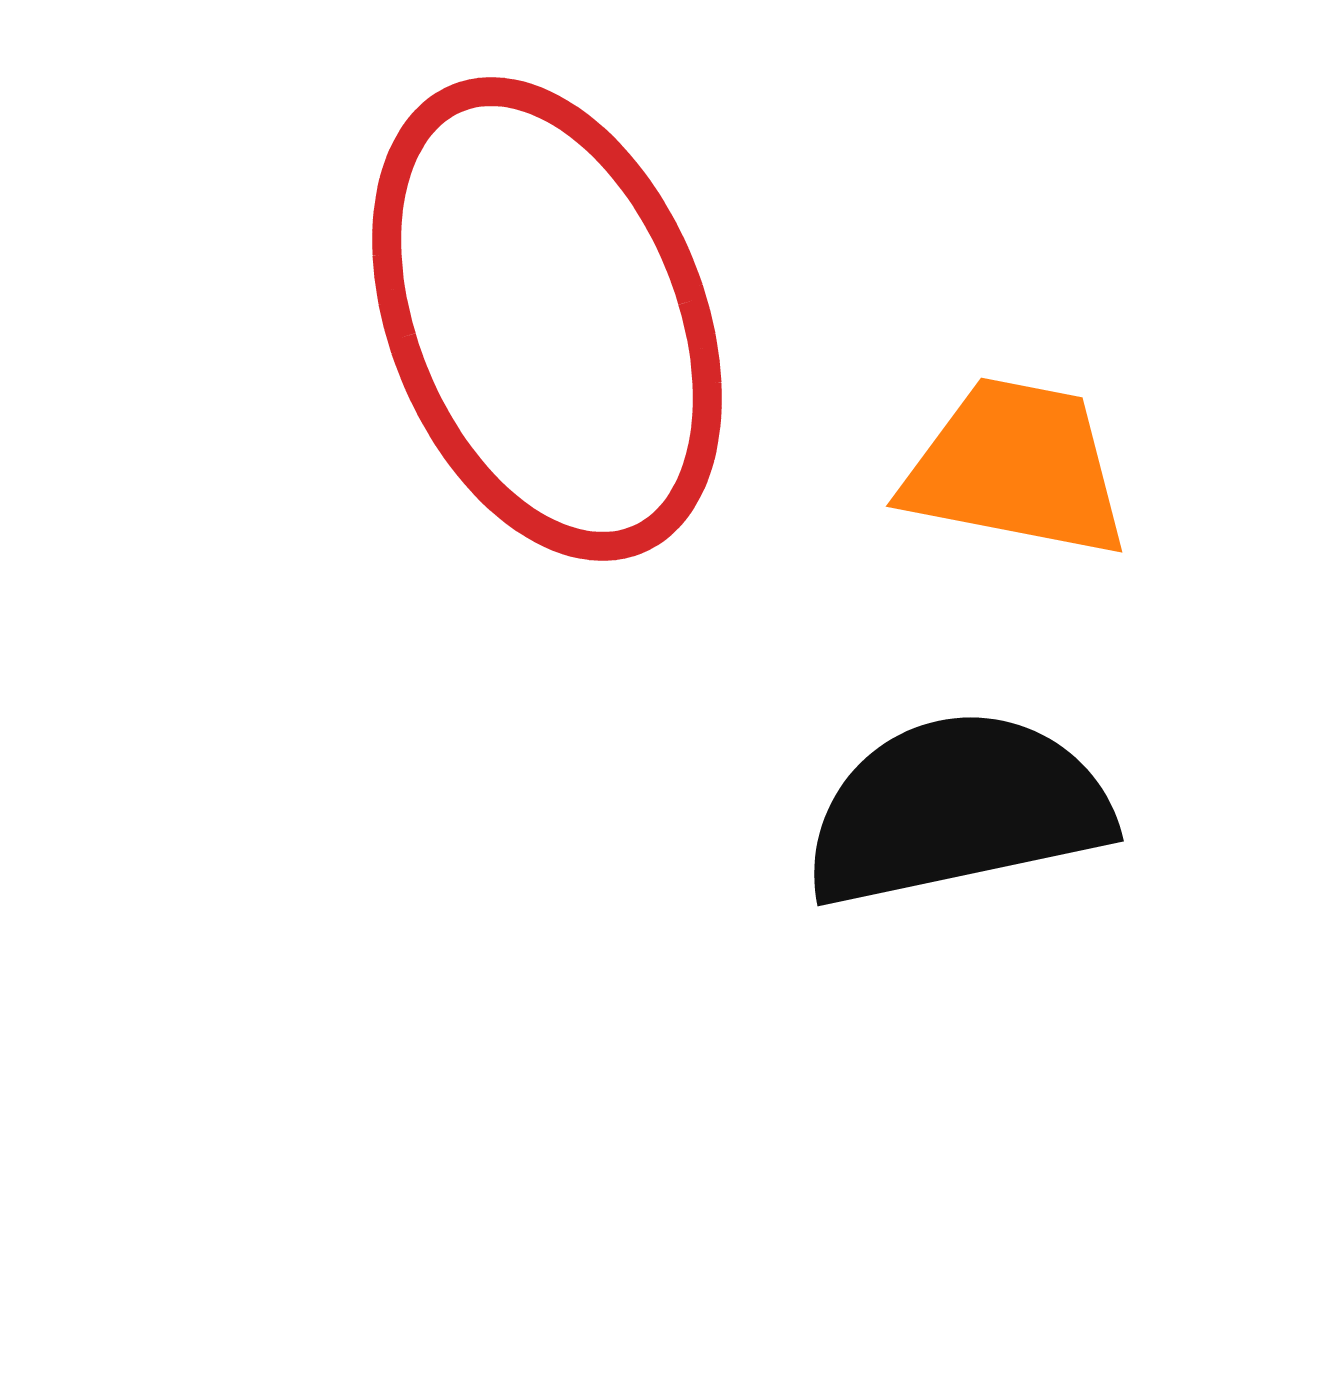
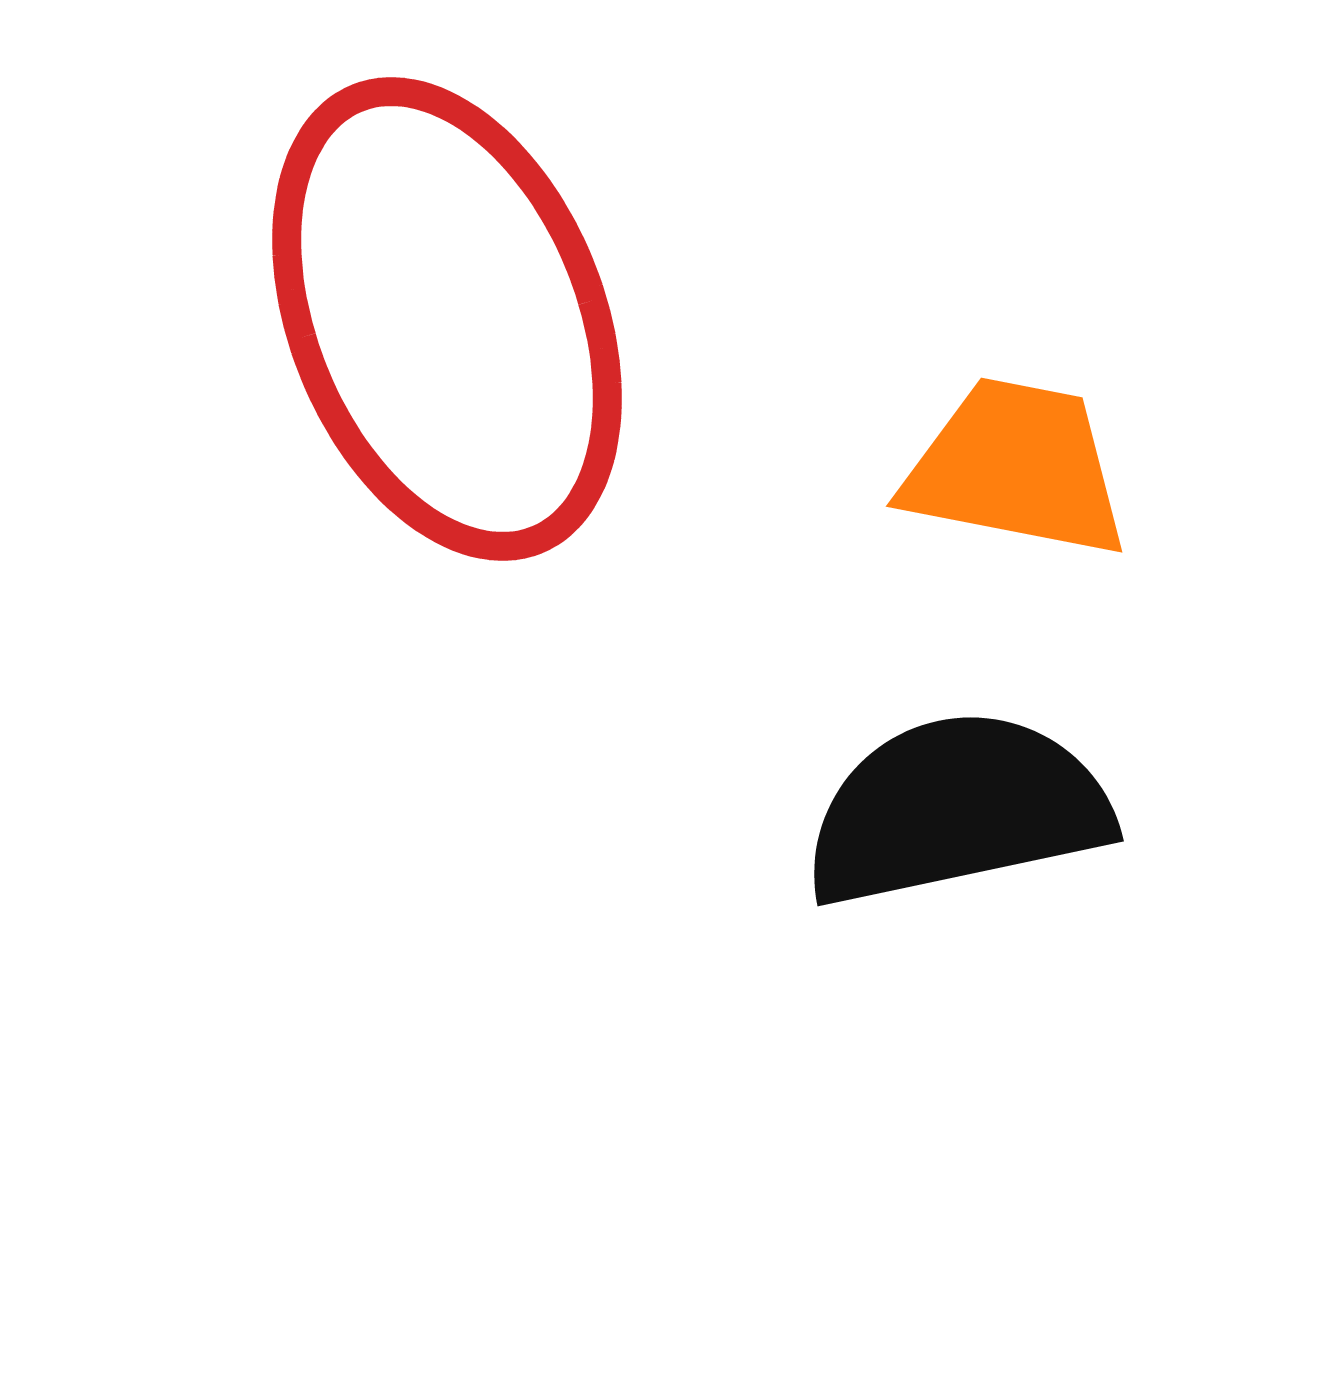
red ellipse: moved 100 px left
